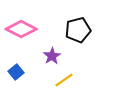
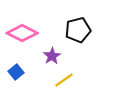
pink diamond: moved 1 px right, 4 px down
